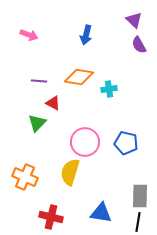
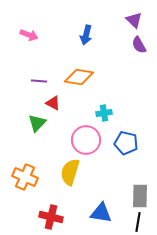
cyan cross: moved 5 px left, 24 px down
pink circle: moved 1 px right, 2 px up
